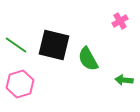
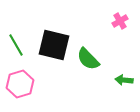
green line: rotated 25 degrees clockwise
green semicircle: rotated 15 degrees counterclockwise
